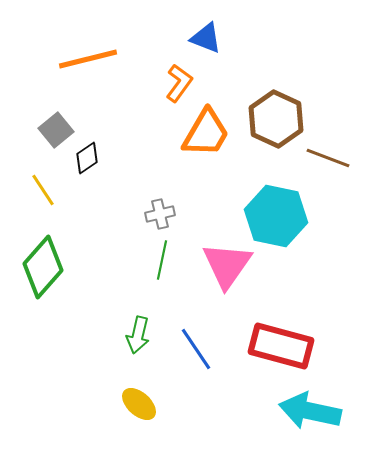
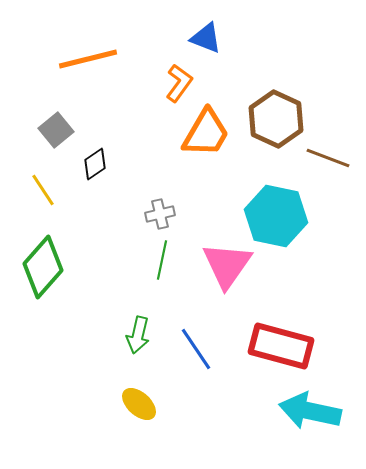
black diamond: moved 8 px right, 6 px down
